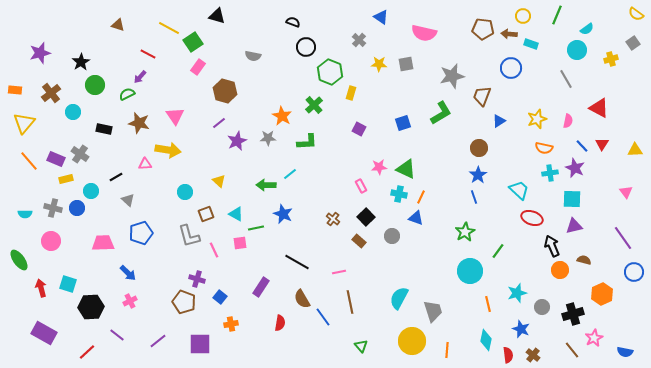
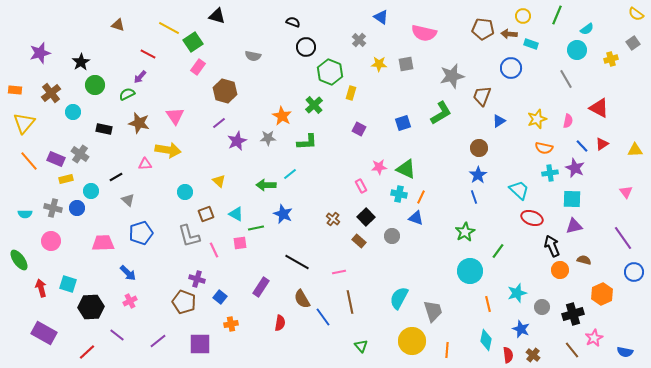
red triangle at (602, 144): rotated 24 degrees clockwise
